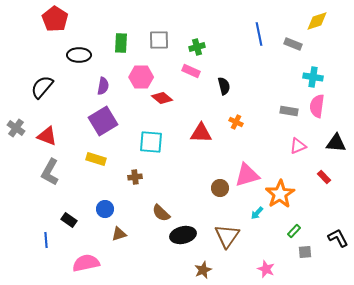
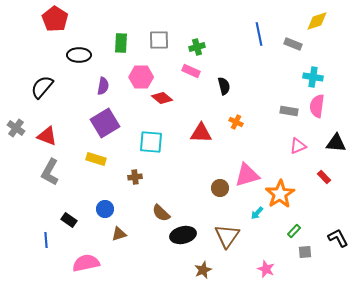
purple square at (103, 121): moved 2 px right, 2 px down
